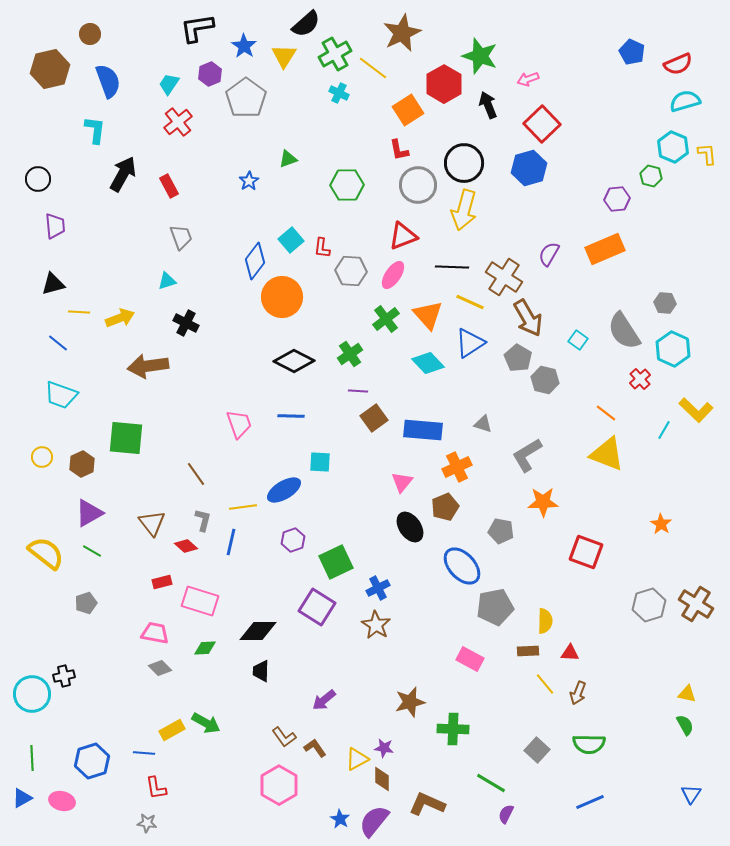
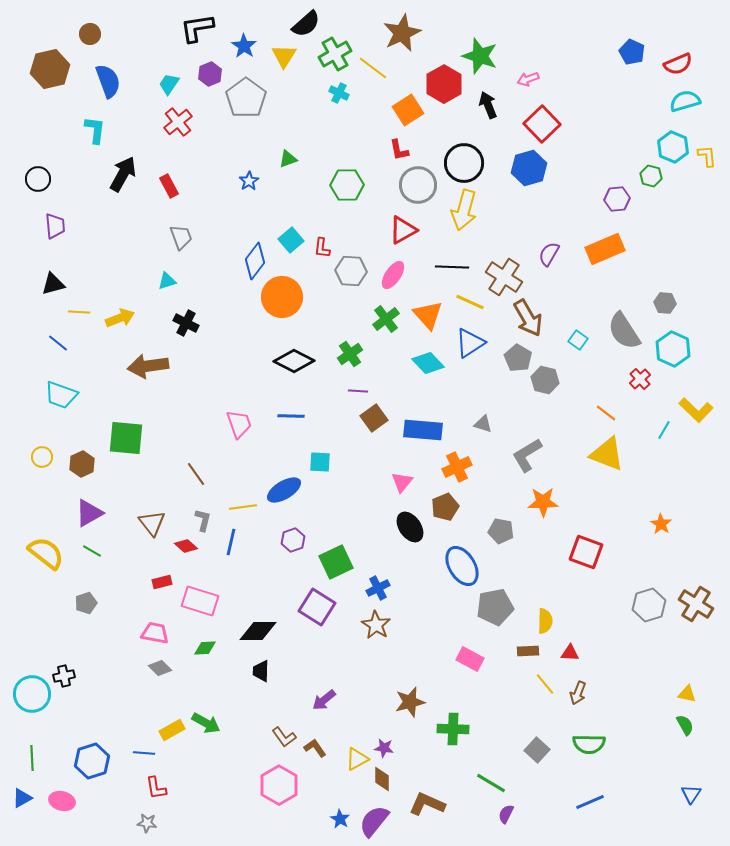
yellow L-shape at (707, 154): moved 2 px down
red triangle at (403, 236): moved 6 px up; rotated 8 degrees counterclockwise
blue ellipse at (462, 566): rotated 12 degrees clockwise
